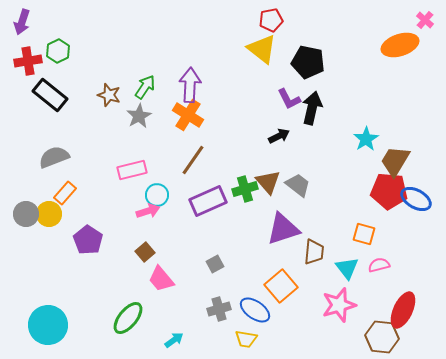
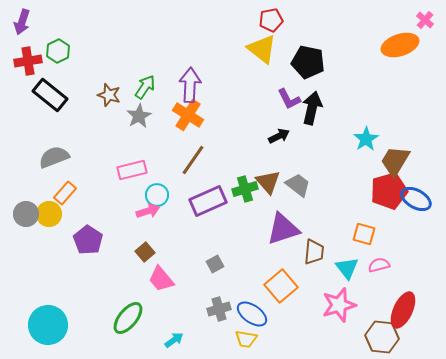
red pentagon at (389, 191): rotated 21 degrees counterclockwise
blue ellipse at (255, 310): moved 3 px left, 4 px down
